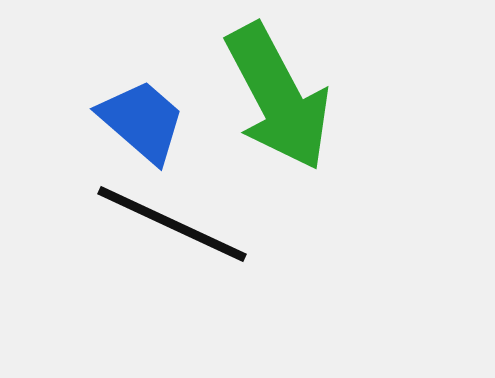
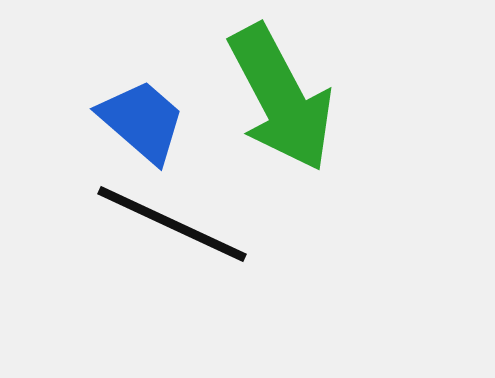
green arrow: moved 3 px right, 1 px down
